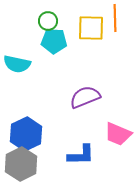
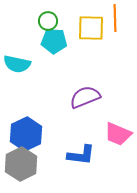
blue L-shape: rotated 8 degrees clockwise
